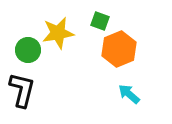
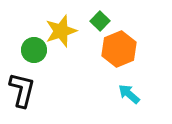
green square: rotated 24 degrees clockwise
yellow star: moved 3 px right, 2 px up; rotated 8 degrees counterclockwise
green circle: moved 6 px right
